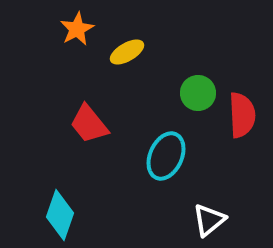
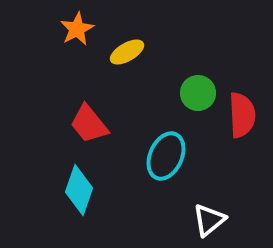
cyan diamond: moved 19 px right, 25 px up
